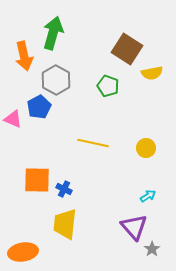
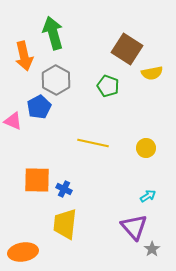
green arrow: rotated 32 degrees counterclockwise
pink triangle: moved 2 px down
